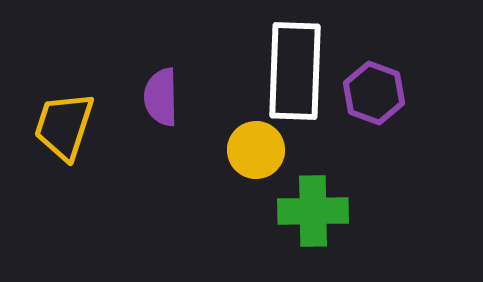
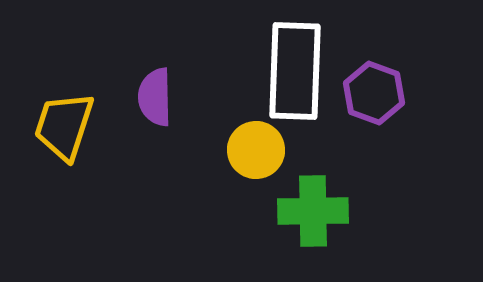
purple semicircle: moved 6 px left
